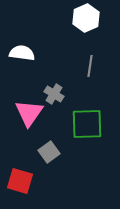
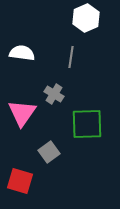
gray line: moved 19 px left, 9 px up
pink triangle: moved 7 px left
